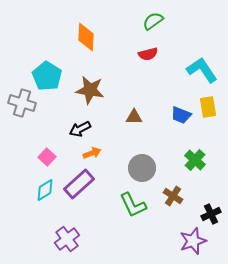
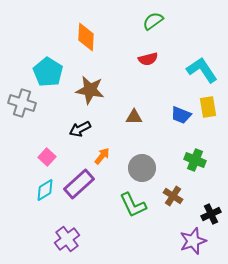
red semicircle: moved 5 px down
cyan pentagon: moved 1 px right, 4 px up
orange arrow: moved 10 px right, 3 px down; rotated 30 degrees counterclockwise
green cross: rotated 20 degrees counterclockwise
